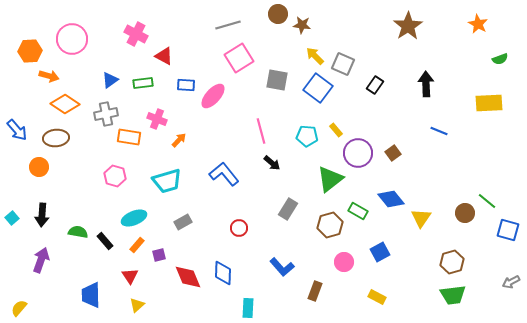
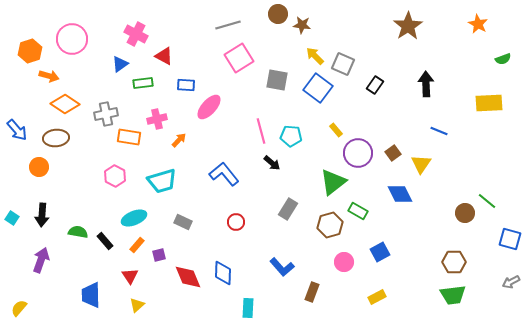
orange hexagon at (30, 51): rotated 15 degrees counterclockwise
green semicircle at (500, 59): moved 3 px right
blue triangle at (110, 80): moved 10 px right, 16 px up
pink ellipse at (213, 96): moved 4 px left, 11 px down
pink cross at (157, 119): rotated 36 degrees counterclockwise
cyan pentagon at (307, 136): moved 16 px left
pink hexagon at (115, 176): rotated 10 degrees clockwise
green triangle at (330, 179): moved 3 px right, 3 px down
cyan trapezoid at (167, 181): moved 5 px left
blue diamond at (391, 199): moved 9 px right, 5 px up; rotated 12 degrees clockwise
cyan square at (12, 218): rotated 16 degrees counterclockwise
yellow triangle at (421, 218): moved 54 px up
gray rectangle at (183, 222): rotated 54 degrees clockwise
red circle at (239, 228): moved 3 px left, 6 px up
blue square at (508, 230): moved 2 px right, 9 px down
brown hexagon at (452, 262): moved 2 px right; rotated 15 degrees clockwise
brown rectangle at (315, 291): moved 3 px left, 1 px down
yellow rectangle at (377, 297): rotated 54 degrees counterclockwise
